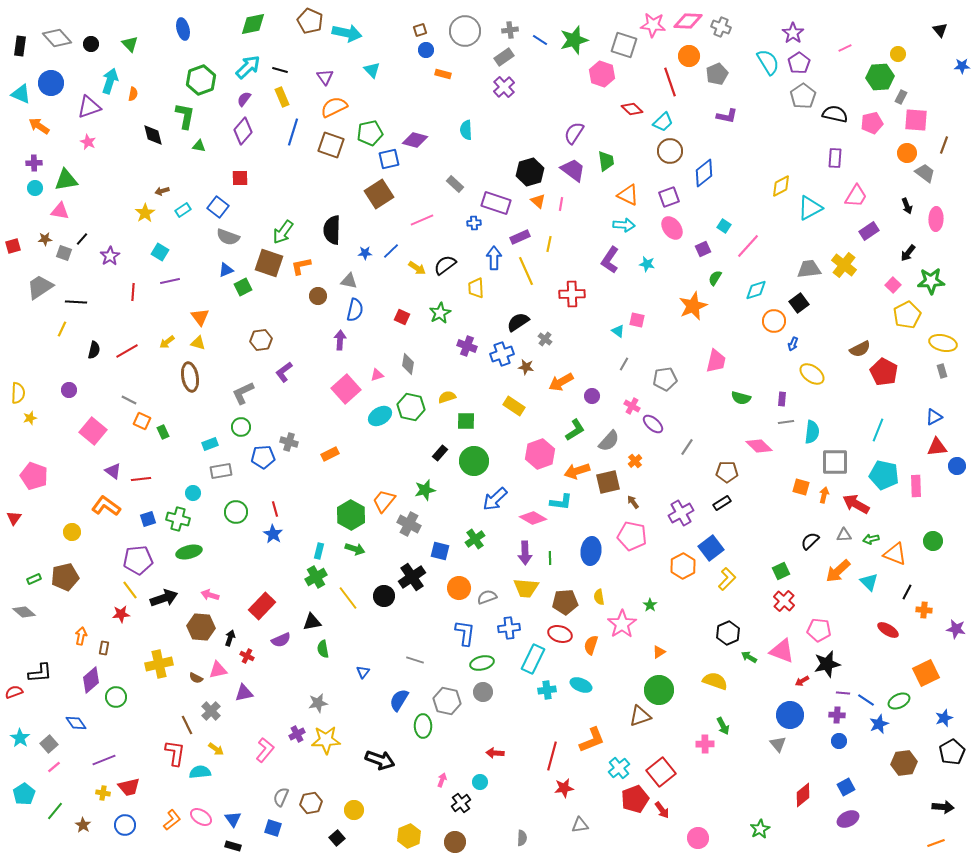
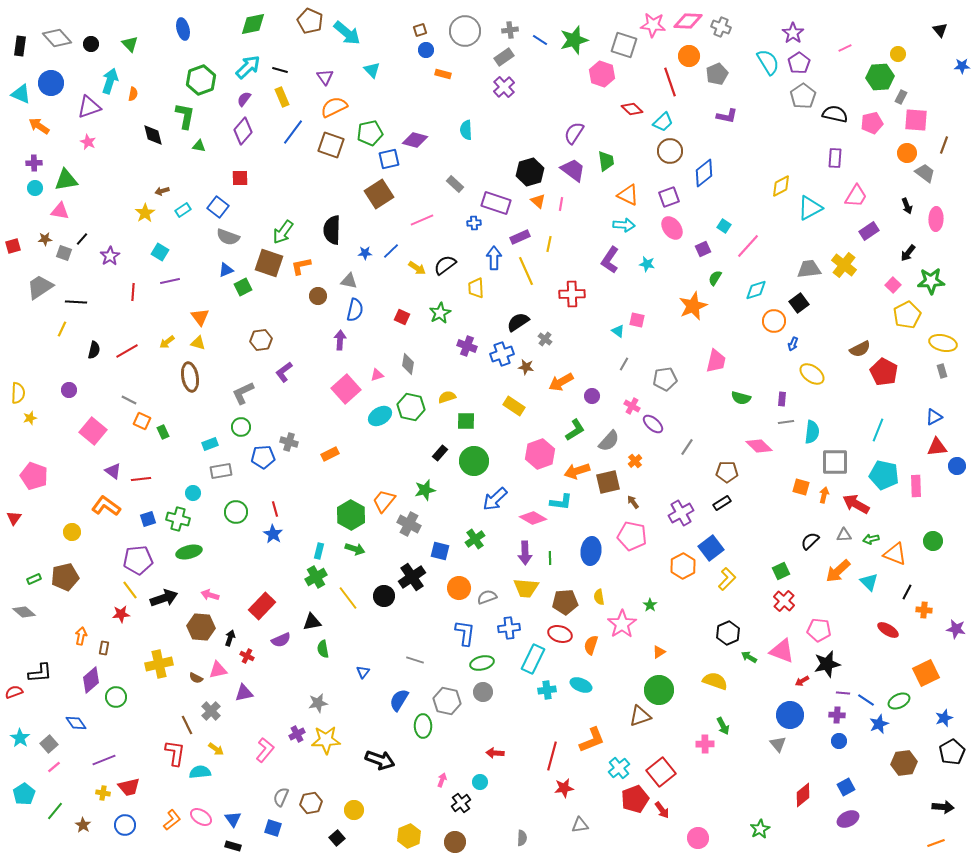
cyan arrow at (347, 33): rotated 28 degrees clockwise
blue line at (293, 132): rotated 20 degrees clockwise
